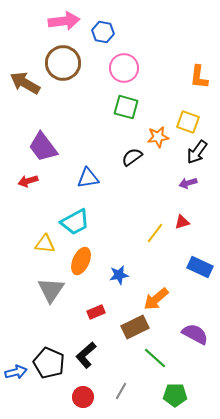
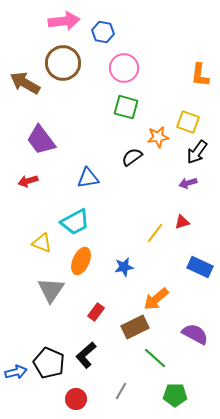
orange L-shape: moved 1 px right, 2 px up
purple trapezoid: moved 2 px left, 7 px up
yellow triangle: moved 3 px left, 1 px up; rotated 15 degrees clockwise
blue star: moved 5 px right, 8 px up
red rectangle: rotated 30 degrees counterclockwise
red circle: moved 7 px left, 2 px down
